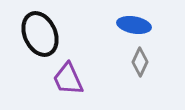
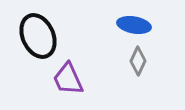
black ellipse: moved 2 px left, 2 px down
gray diamond: moved 2 px left, 1 px up
